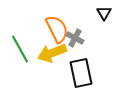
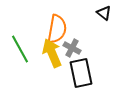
black triangle: rotated 21 degrees counterclockwise
orange semicircle: rotated 36 degrees clockwise
gray cross: moved 3 px left, 10 px down
yellow arrow: rotated 88 degrees clockwise
